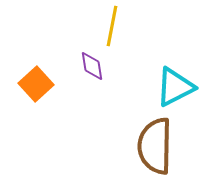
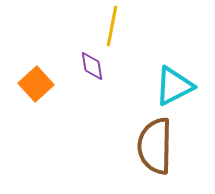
cyan triangle: moved 1 px left, 1 px up
